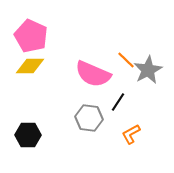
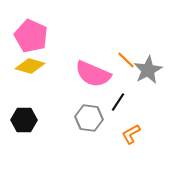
yellow diamond: rotated 16 degrees clockwise
black hexagon: moved 4 px left, 15 px up
